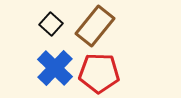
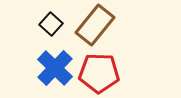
brown rectangle: moved 1 px up
